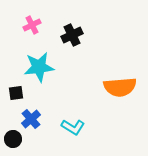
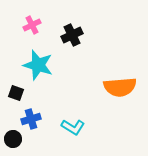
cyan star: moved 1 px left, 2 px up; rotated 24 degrees clockwise
black square: rotated 28 degrees clockwise
blue cross: rotated 24 degrees clockwise
